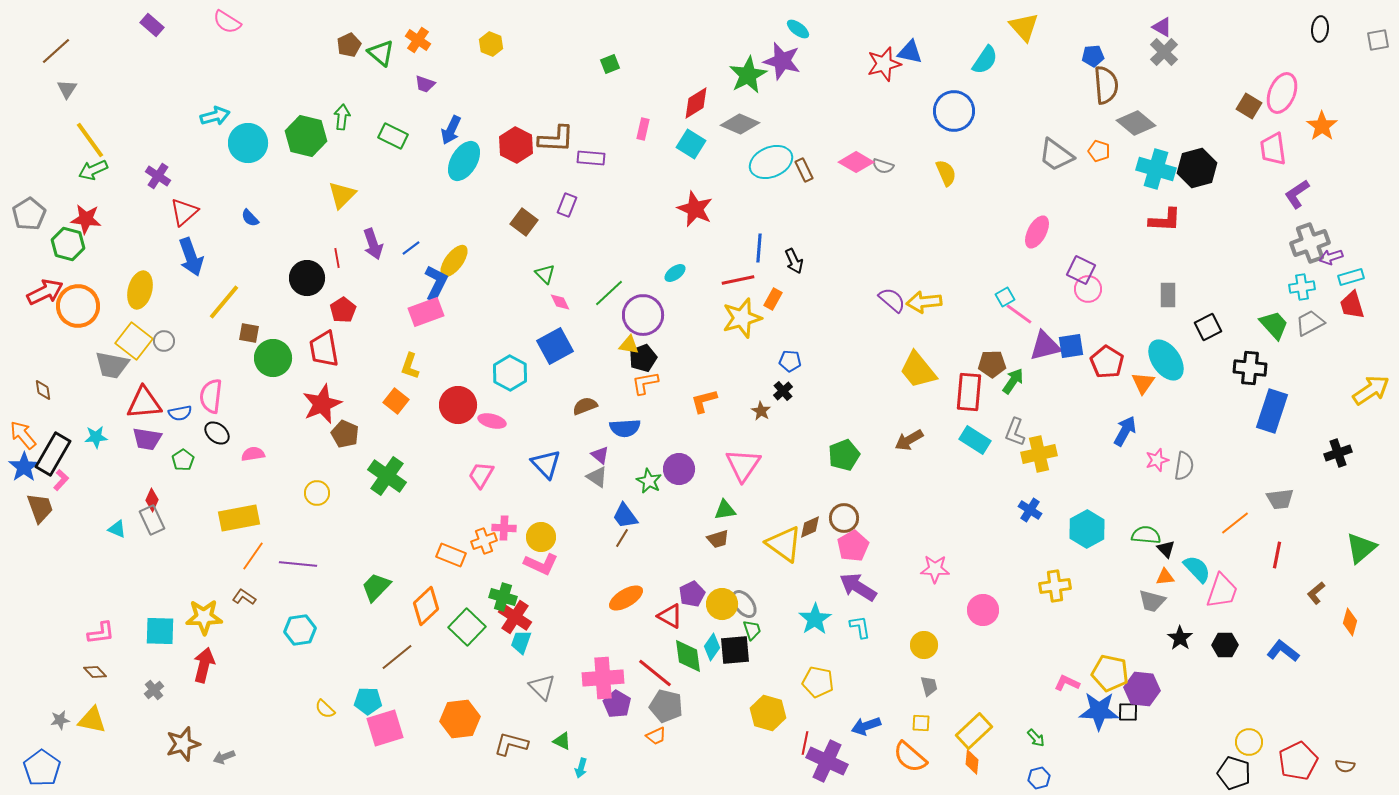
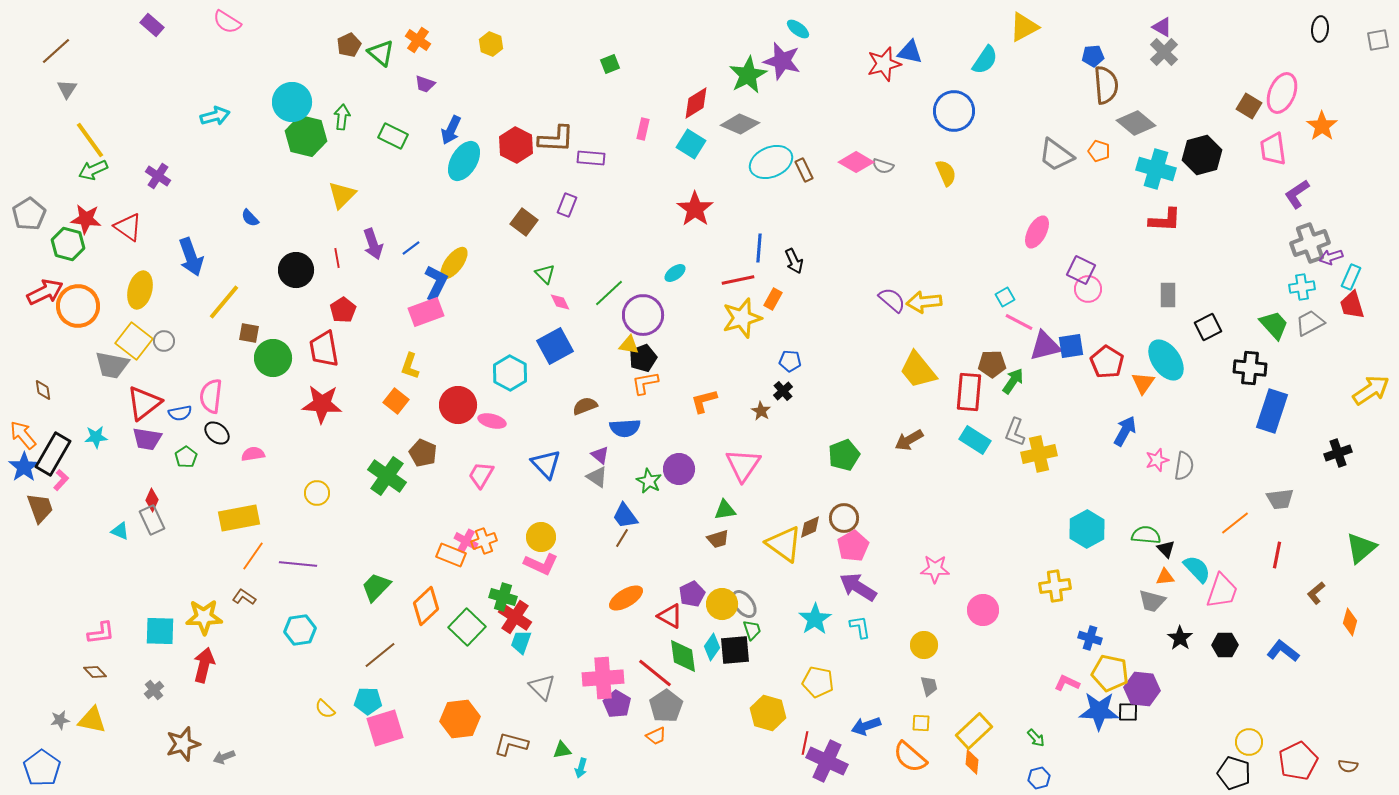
yellow triangle at (1024, 27): rotated 44 degrees clockwise
cyan circle at (248, 143): moved 44 px right, 41 px up
black hexagon at (1197, 168): moved 5 px right, 13 px up
red star at (695, 209): rotated 12 degrees clockwise
red triangle at (184, 212): moved 56 px left, 15 px down; rotated 44 degrees counterclockwise
yellow ellipse at (454, 261): moved 2 px down
cyan rectangle at (1351, 277): rotated 50 degrees counterclockwise
black circle at (307, 278): moved 11 px left, 8 px up
pink line at (1019, 314): moved 8 px down; rotated 8 degrees counterclockwise
red triangle at (144, 403): rotated 33 degrees counterclockwise
red star at (322, 404): rotated 27 degrees clockwise
brown pentagon at (345, 434): moved 78 px right, 19 px down
green pentagon at (183, 460): moved 3 px right, 3 px up
blue cross at (1030, 510): moved 60 px right, 128 px down; rotated 15 degrees counterclockwise
pink cross at (504, 528): moved 38 px left, 13 px down; rotated 25 degrees clockwise
cyan triangle at (117, 529): moved 3 px right, 2 px down
green diamond at (688, 656): moved 5 px left
brown line at (397, 657): moved 17 px left, 2 px up
gray pentagon at (666, 706): rotated 24 degrees clockwise
green triangle at (562, 741): moved 9 px down; rotated 36 degrees counterclockwise
brown semicircle at (1345, 766): moved 3 px right
